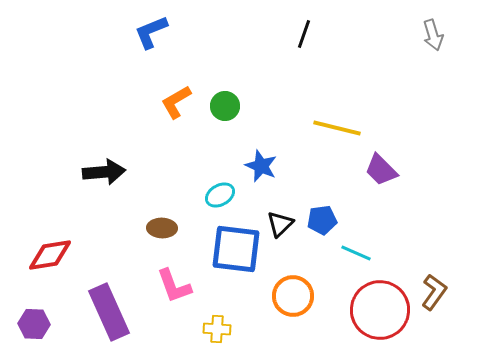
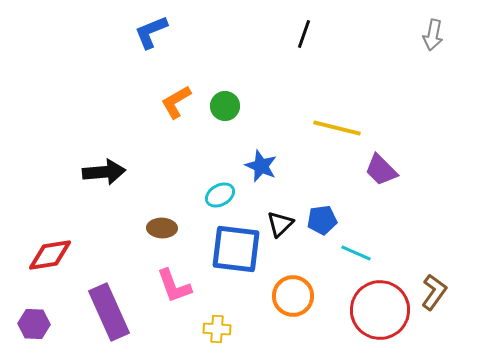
gray arrow: rotated 28 degrees clockwise
